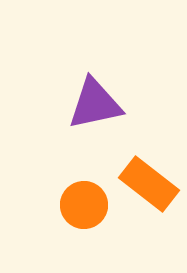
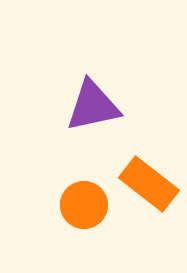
purple triangle: moved 2 px left, 2 px down
